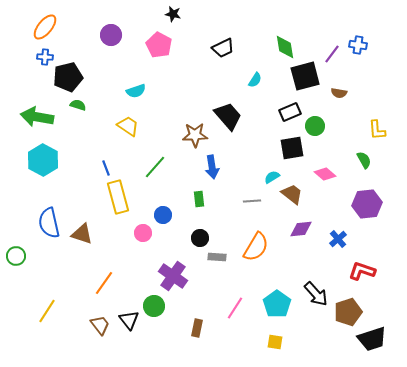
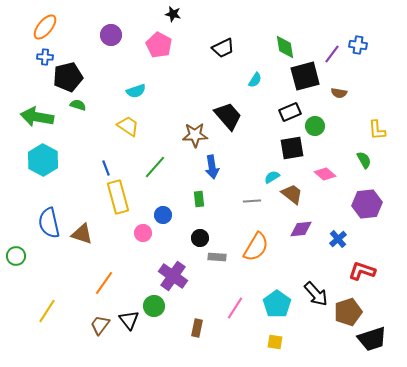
brown trapezoid at (100, 325): rotated 105 degrees counterclockwise
